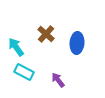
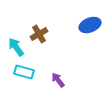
brown cross: moved 7 px left; rotated 18 degrees clockwise
blue ellipse: moved 13 px right, 18 px up; rotated 65 degrees clockwise
cyan rectangle: rotated 12 degrees counterclockwise
